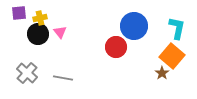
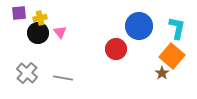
blue circle: moved 5 px right
black circle: moved 1 px up
red circle: moved 2 px down
